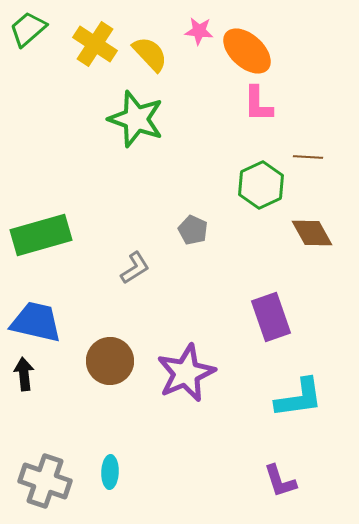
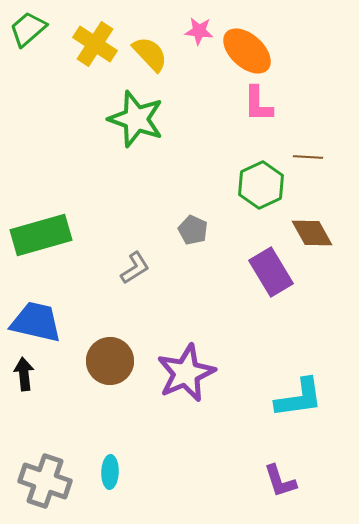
purple rectangle: moved 45 px up; rotated 12 degrees counterclockwise
